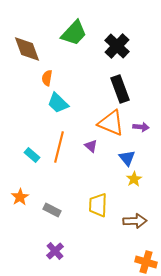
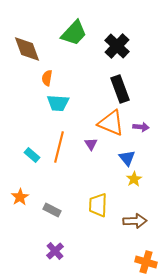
cyan trapezoid: rotated 40 degrees counterclockwise
purple triangle: moved 2 px up; rotated 16 degrees clockwise
